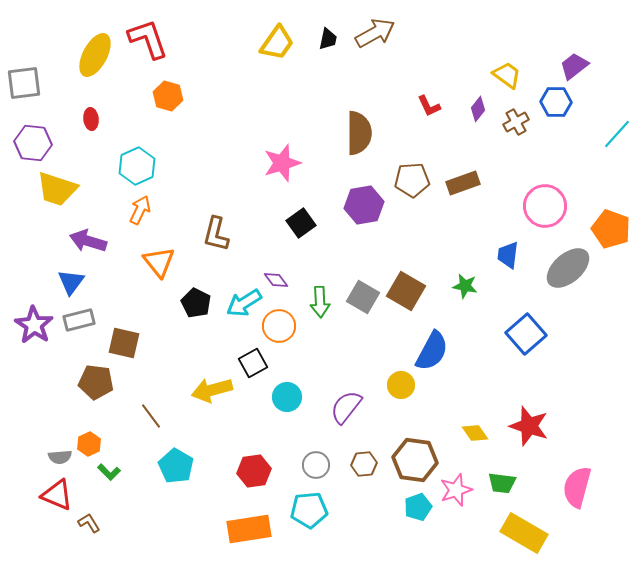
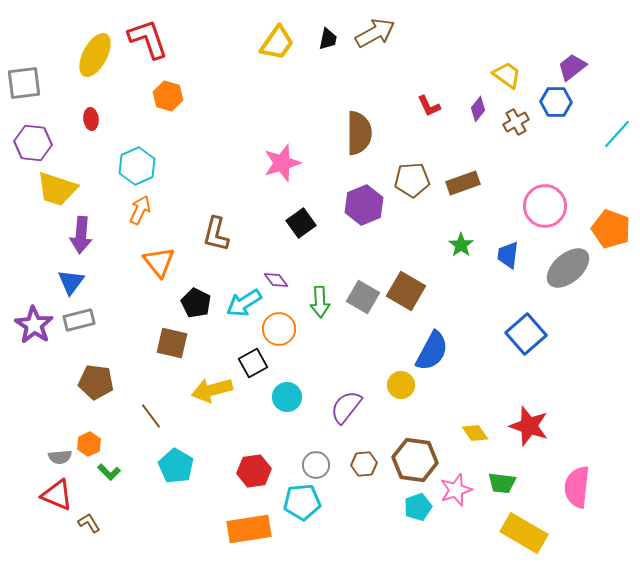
purple trapezoid at (574, 66): moved 2 px left, 1 px down
purple hexagon at (364, 205): rotated 12 degrees counterclockwise
purple arrow at (88, 241): moved 7 px left, 6 px up; rotated 102 degrees counterclockwise
green star at (465, 286): moved 4 px left, 41 px up; rotated 25 degrees clockwise
orange circle at (279, 326): moved 3 px down
brown square at (124, 343): moved 48 px right
pink semicircle at (577, 487): rotated 9 degrees counterclockwise
cyan pentagon at (309, 510): moved 7 px left, 8 px up
